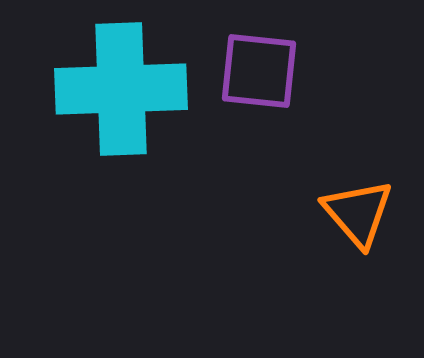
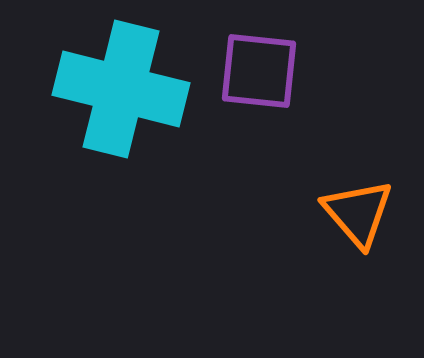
cyan cross: rotated 16 degrees clockwise
